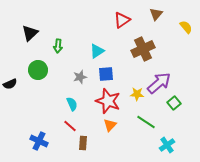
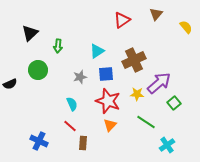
brown cross: moved 9 px left, 11 px down
